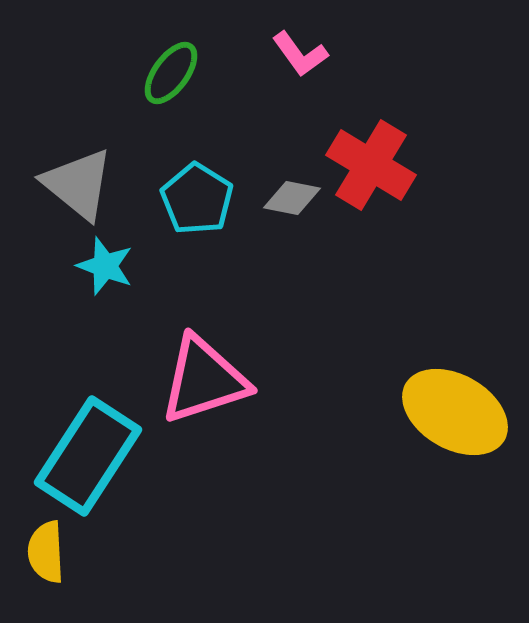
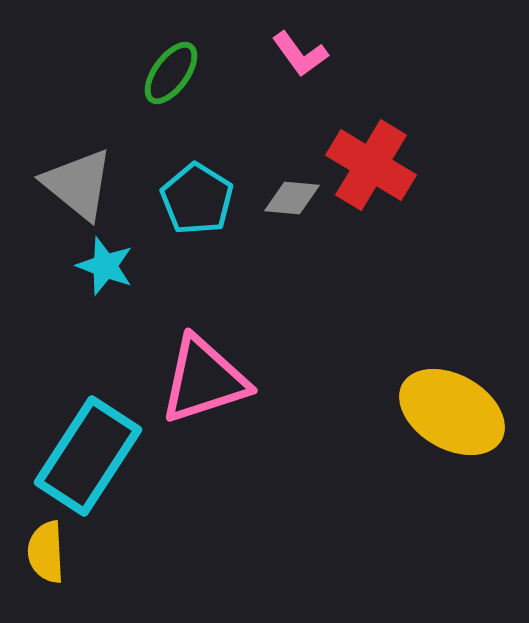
gray diamond: rotated 6 degrees counterclockwise
yellow ellipse: moved 3 px left
